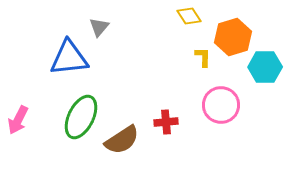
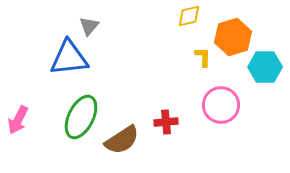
yellow diamond: rotated 70 degrees counterclockwise
gray triangle: moved 10 px left, 1 px up
